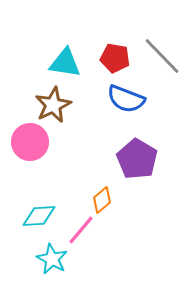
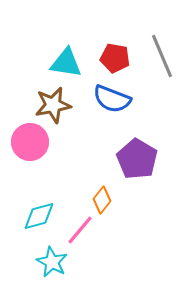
gray line: rotated 21 degrees clockwise
cyan triangle: moved 1 px right
blue semicircle: moved 14 px left
brown star: rotated 15 degrees clockwise
orange diamond: rotated 12 degrees counterclockwise
cyan diamond: rotated 12 degrees counterclockwise
pink line: moved 1 px left
cyan star: moved 3 px down
